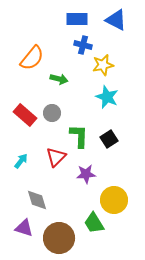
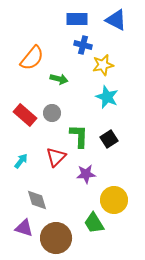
brown circle: moved 3 px left
